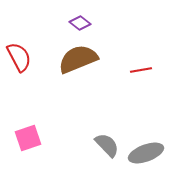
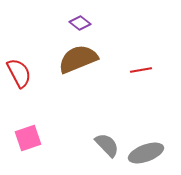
red semicircle: moved 16 px down
